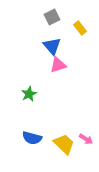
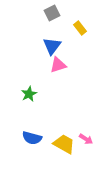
gray square: moved 4 px up
blue triangle: rotated 18 degrees clockwise
yellow trapezoid: rotated 15 degrees counterclockwise
